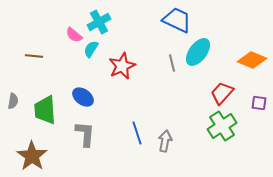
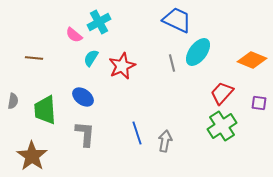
cyan semicircle: moved 9 px down
brown line: moved 2 px down
